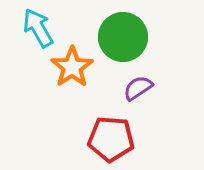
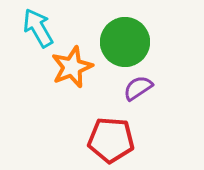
green circle: moved 2 px right, 5 px down
orange star: rotated 12 degrees clockwise
red pentagon: moved 1 px down
